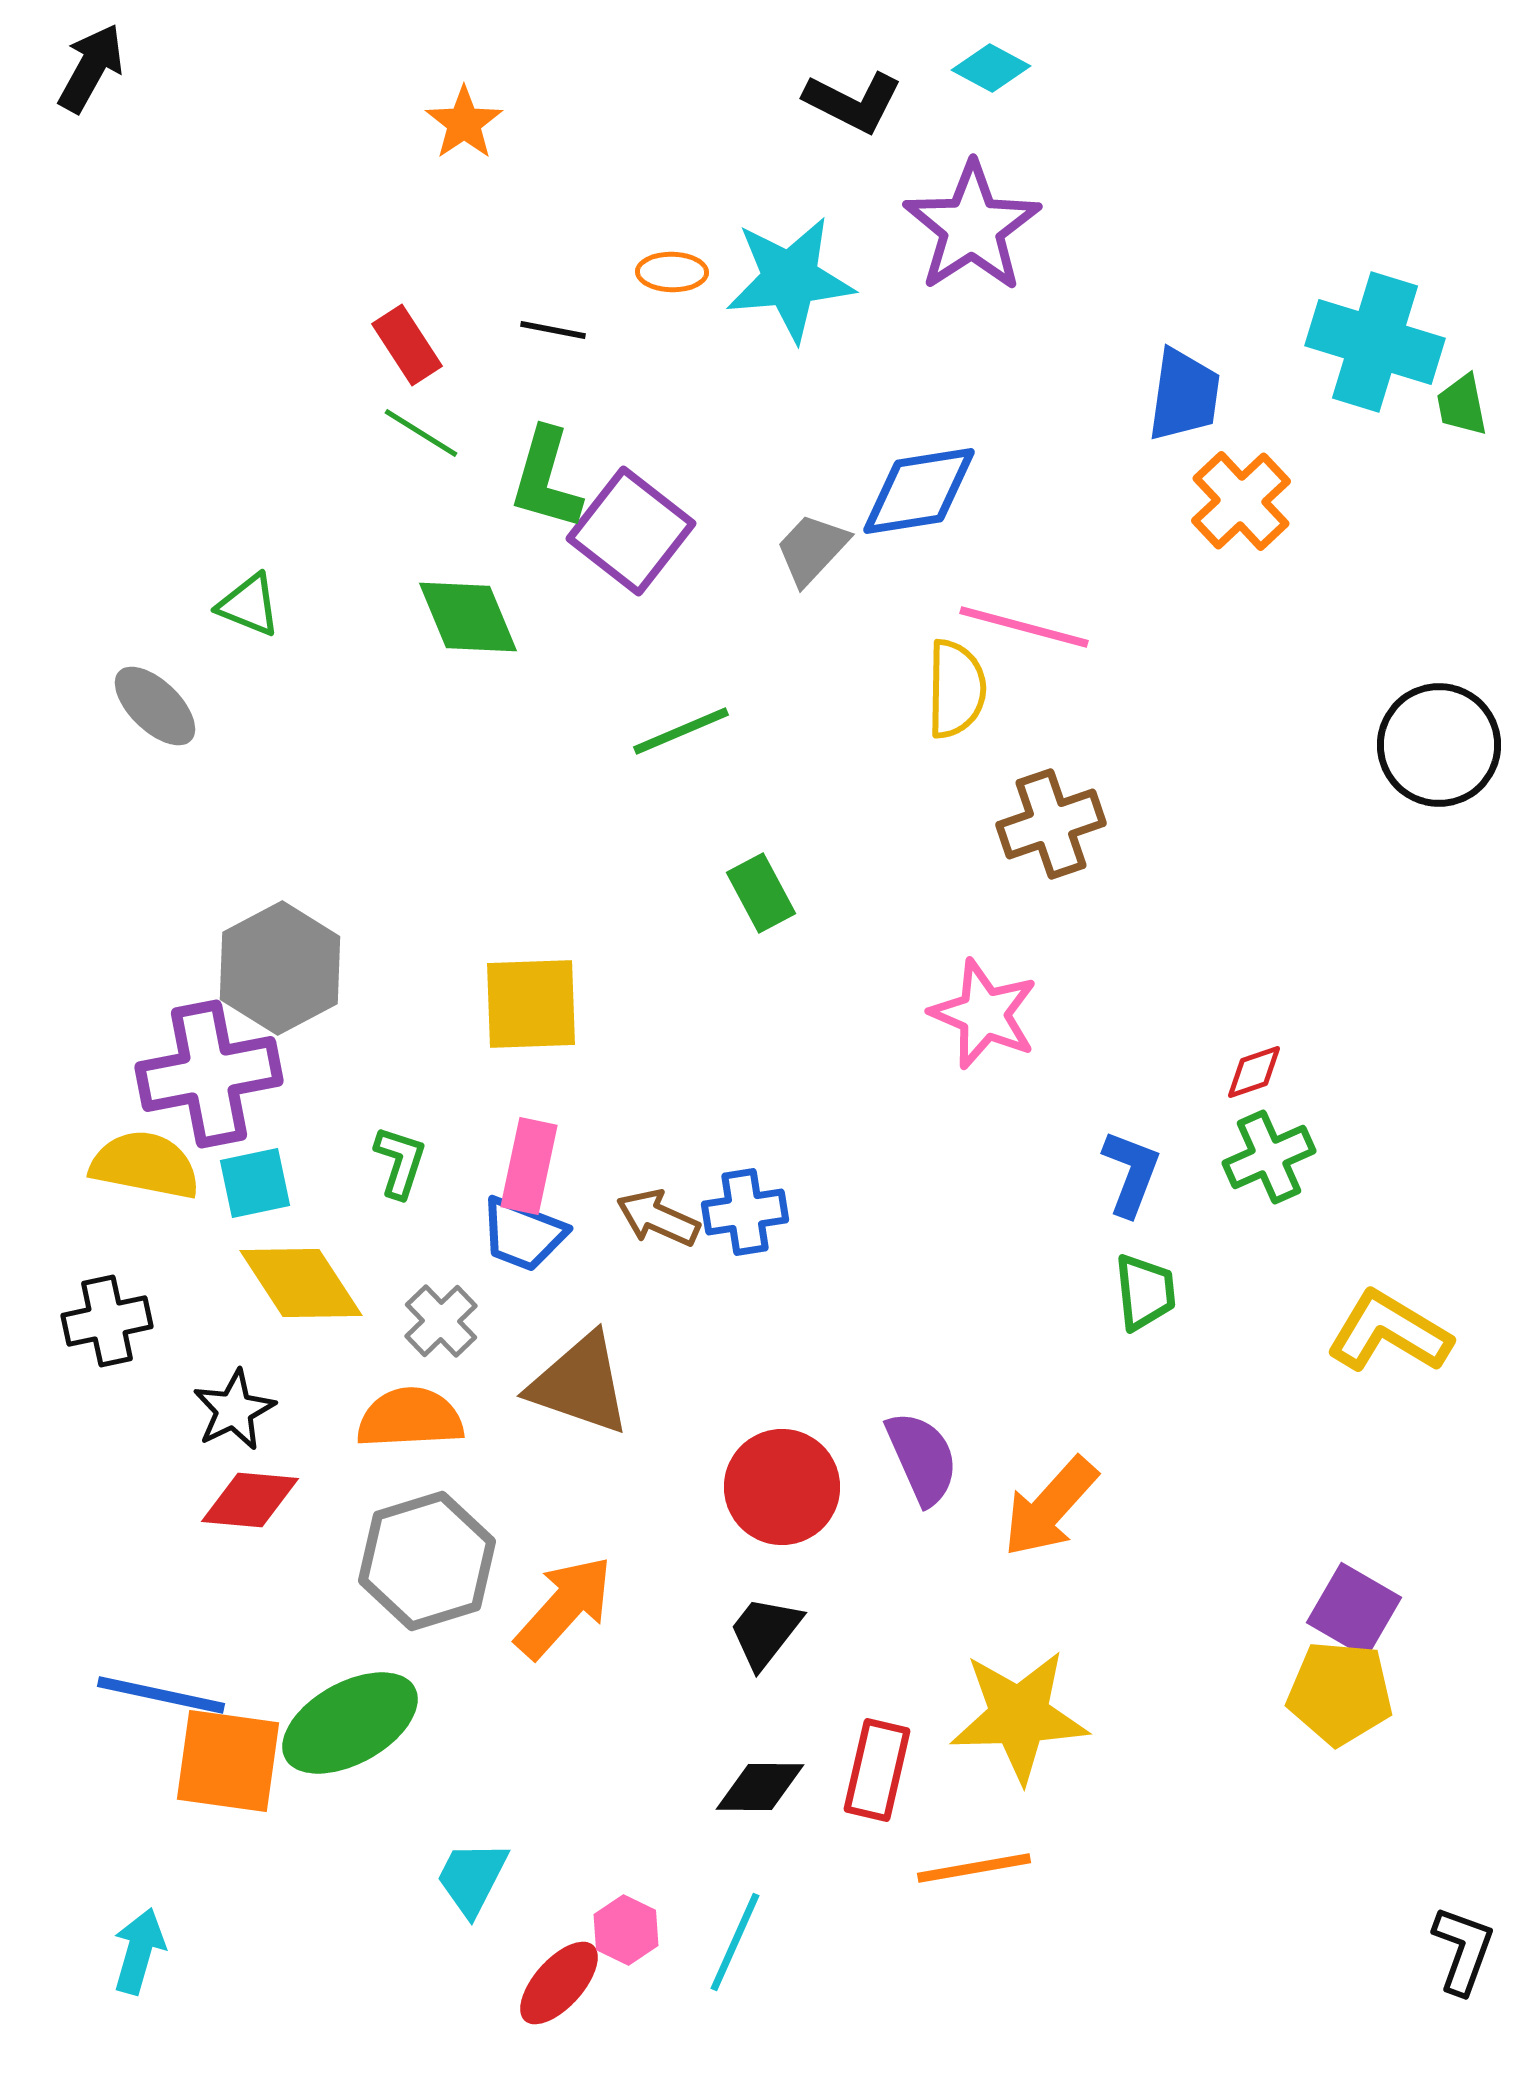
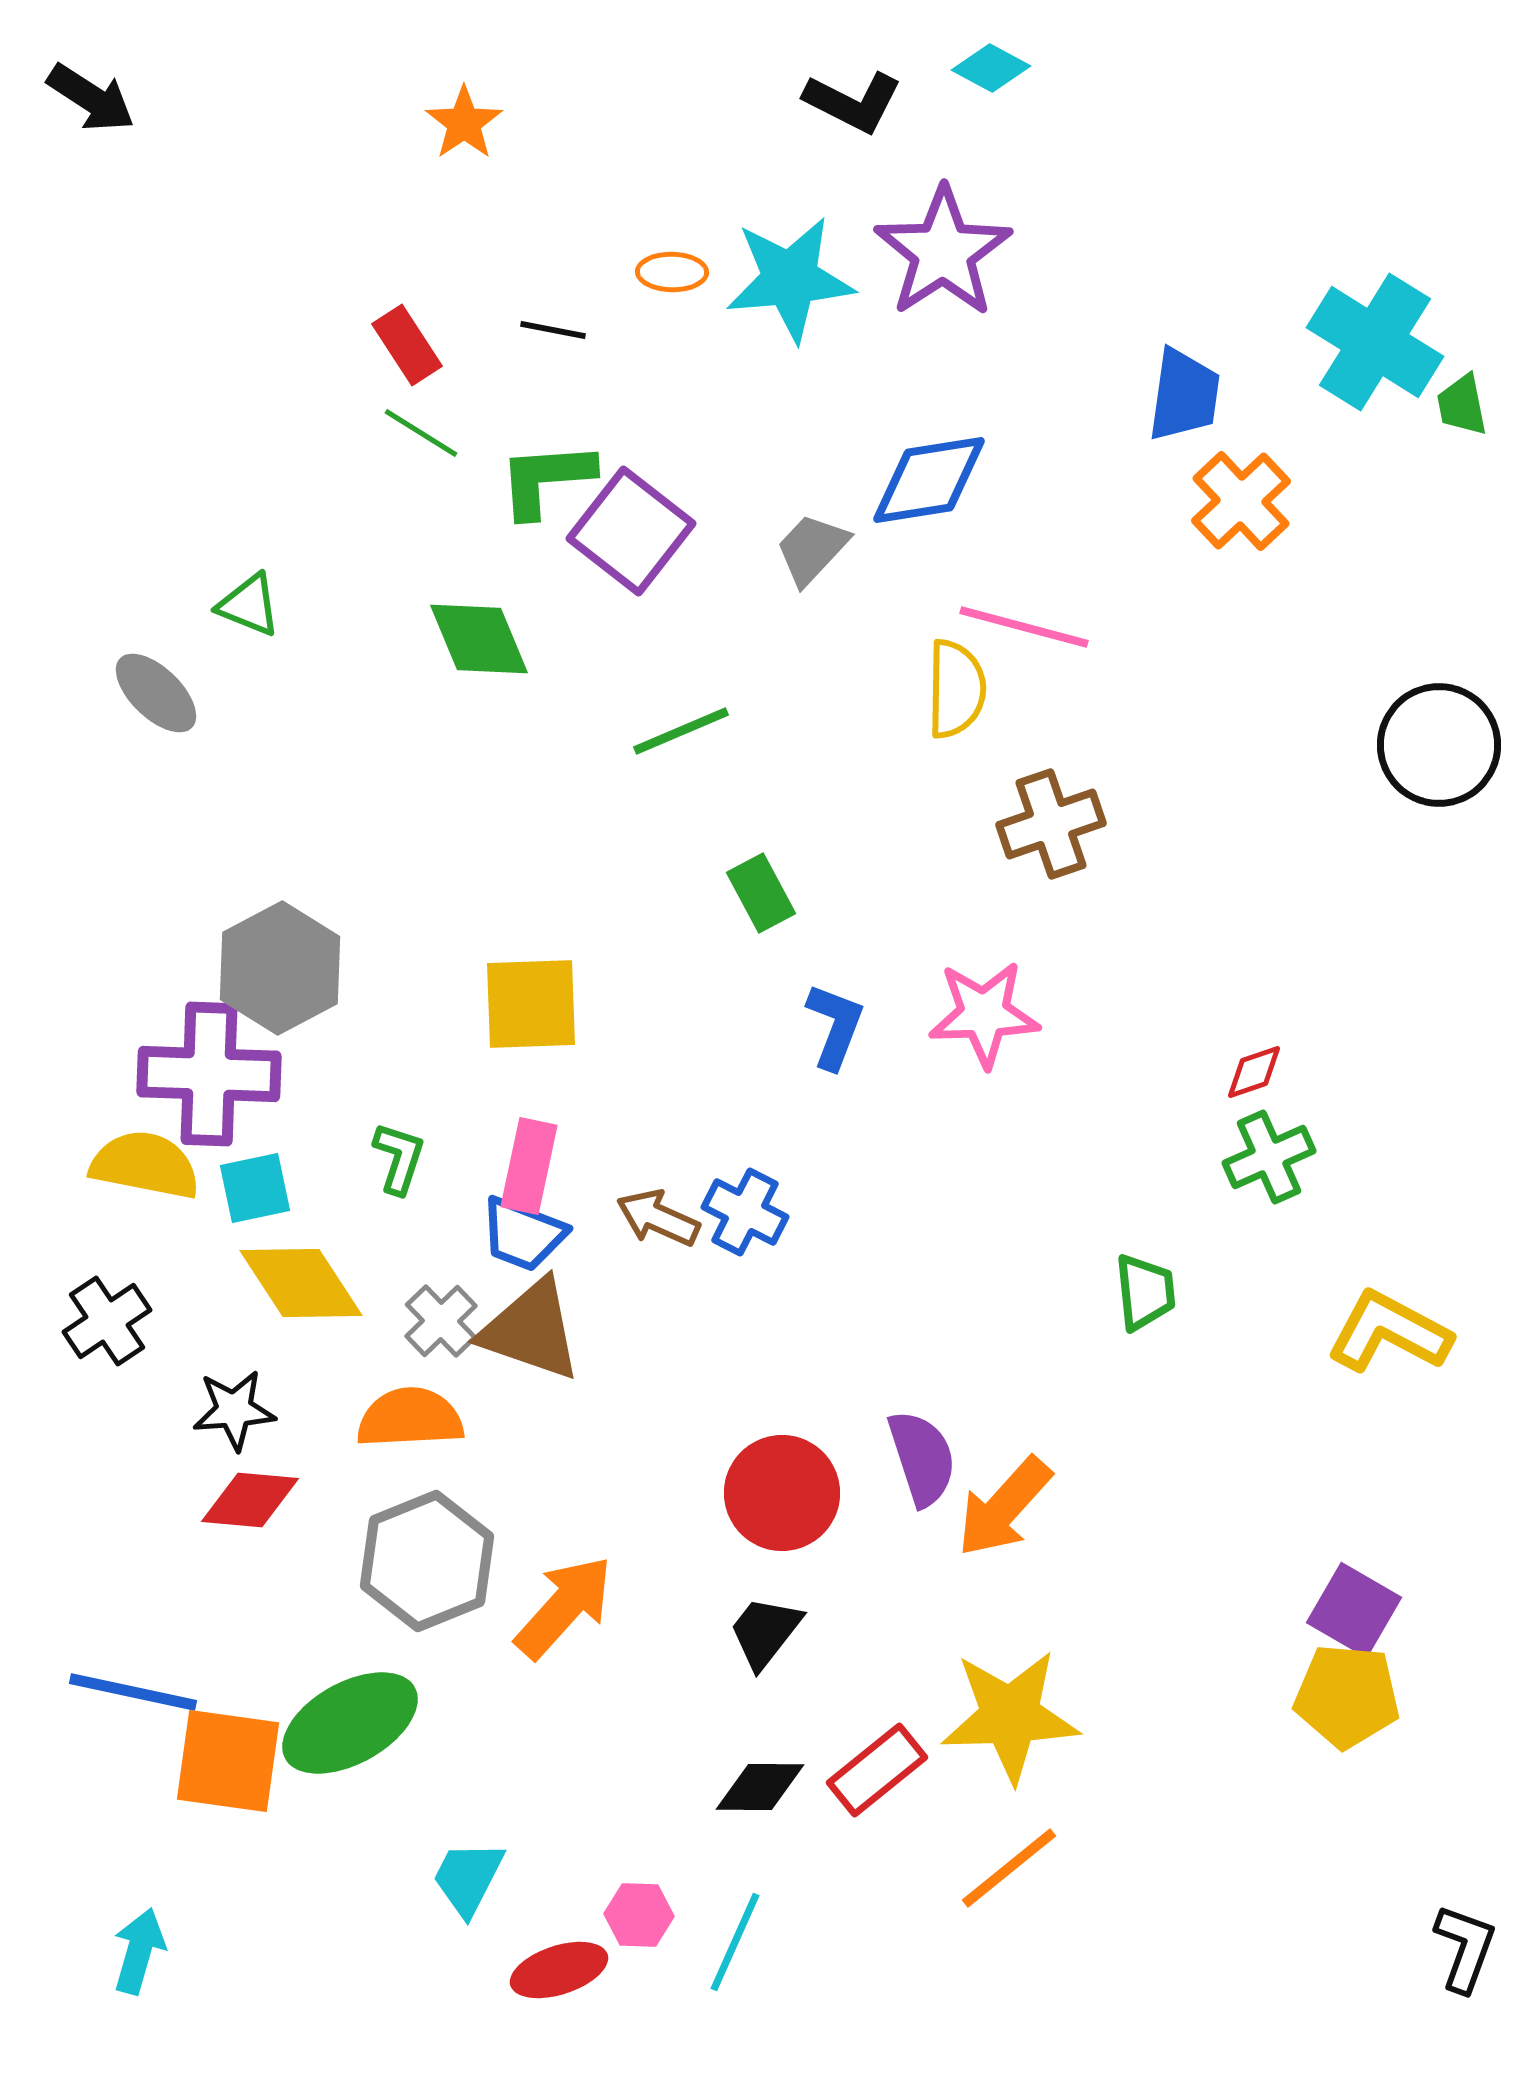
black arrow at (91, 68): moved 30 px down; rotated 94 degrees clockwise
purple star at (972, 227): moved 29 px left, 25 px down
cyan cross at (1375, 342): rotated 15 degrees clockwise
green L-shape at (546, 479): rotated 70 degrees clockwise
blue diamond at (919, 491): moved 10 px right, 11 px up
green diamond at (468, 617): moved 11 px right, 22 px down
gray ellipse at (155, 706): moved 1 px right, 13 px up
pink star at (984, 1014): rotated 25 degrees counterclockwise
purple cross at (209, 1074): rotated 13 degrees clockwise
green L-shape at (400, 1162): moved 1 px left, 4 px up
blue L-shape at (1131, 1173): moved 296 px left, 147 px up
cyan square at (255, 1183): moved 5 px down
blue cross at (745, 1212): rotated 36 degrees clockwise
black cross at (107, 1321): rotated 22 degrees counterclockwise
yellow L-shape at (1389, 1332): rotated 3 degrees counterclockwise
brown triangle at (580, 1384): moved 49 px left, 54 px up
black star at (234, 1410): rotated 22 degrees clockwise
purple semicircle at (922, 1458): rotated 6 degrees clockwise
red circle at (782, 1487): moved 6 px down
orange arrow at (1050, 1507): moved 46 px left
gray hexagon at (427, 1561): rotated 5 degrees counterclockwise
yellow pentagon at (1340, 1693): moved 7 px right, 3 px down
blue line at (161, 1695): moved 28 px left, 3 px up
yellow star at (1019, 1716): moved 9 px left
red rectangle at (877, 1770): rotated 38 degrees clockwise
orange line at (974, 1868): moved 35 px right; rotated 29 degrees counterclockwise
cyan trapezoid at (472, 1878): moved 4 px left
pink hexagon at (626, 1930): moved 13 px right, 15 px up; rotated 24 degrees counterclockwise
black L-shape at (1463, 1950): moved 2 px right, 2 px up
red ellipse at (559, 1983): moved 13 px up; rotated 30 degrees clockwise
